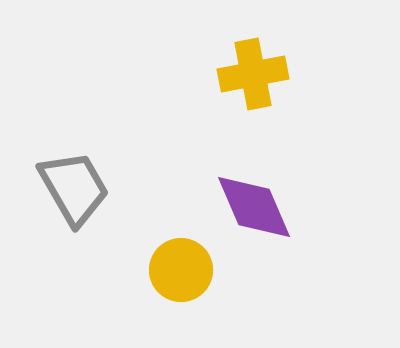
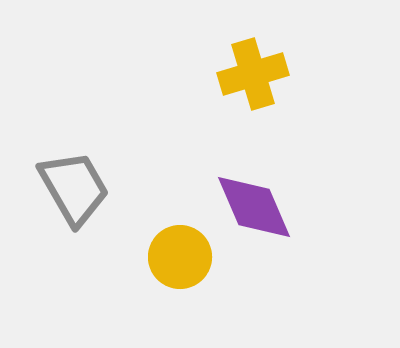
yellow cross: rotated 6 degrees counterclockwise
yellow circle: moved 1 px left, 13 px up
